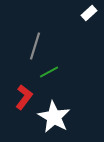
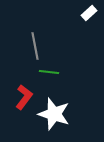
gray line: rotated 28 degrees counterclockwise
green line: rotated 36 degrees clockwise
white star: moved 3 px up; rotated 12 degrees counterclockwise
